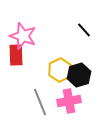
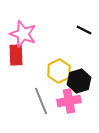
black line: rotated 21 degrees counterclockwise
pink star: moved 2 px up
yellow hexagon: moved 1 px left, 1 px down
black hexagon: moved 6 px down
gray line: moved 1 px right, 1 px up
